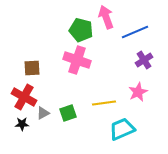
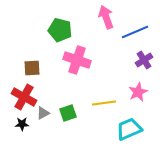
green pentagon: moved 21 px left
cyan trapezoid: moved 7 px right
